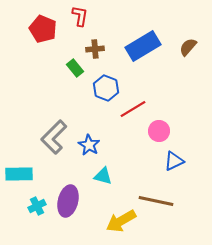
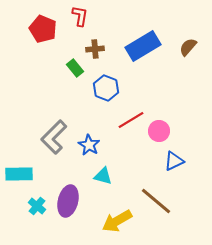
red line: moved 2 px left, 11 px down
brown line: rotated 28 degrees clockwise
cyan cross: rotated 24 degrees counterclockwise
yellow arrow: moved 4 px left
